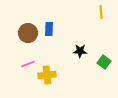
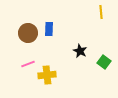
black star: rotated 24 degrees clockwise
